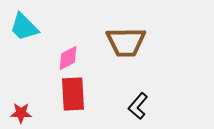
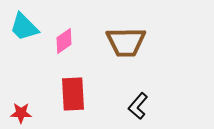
pink diamond: moved 4 px left, 17 px up; rotated 8 degrees counterclockwise
